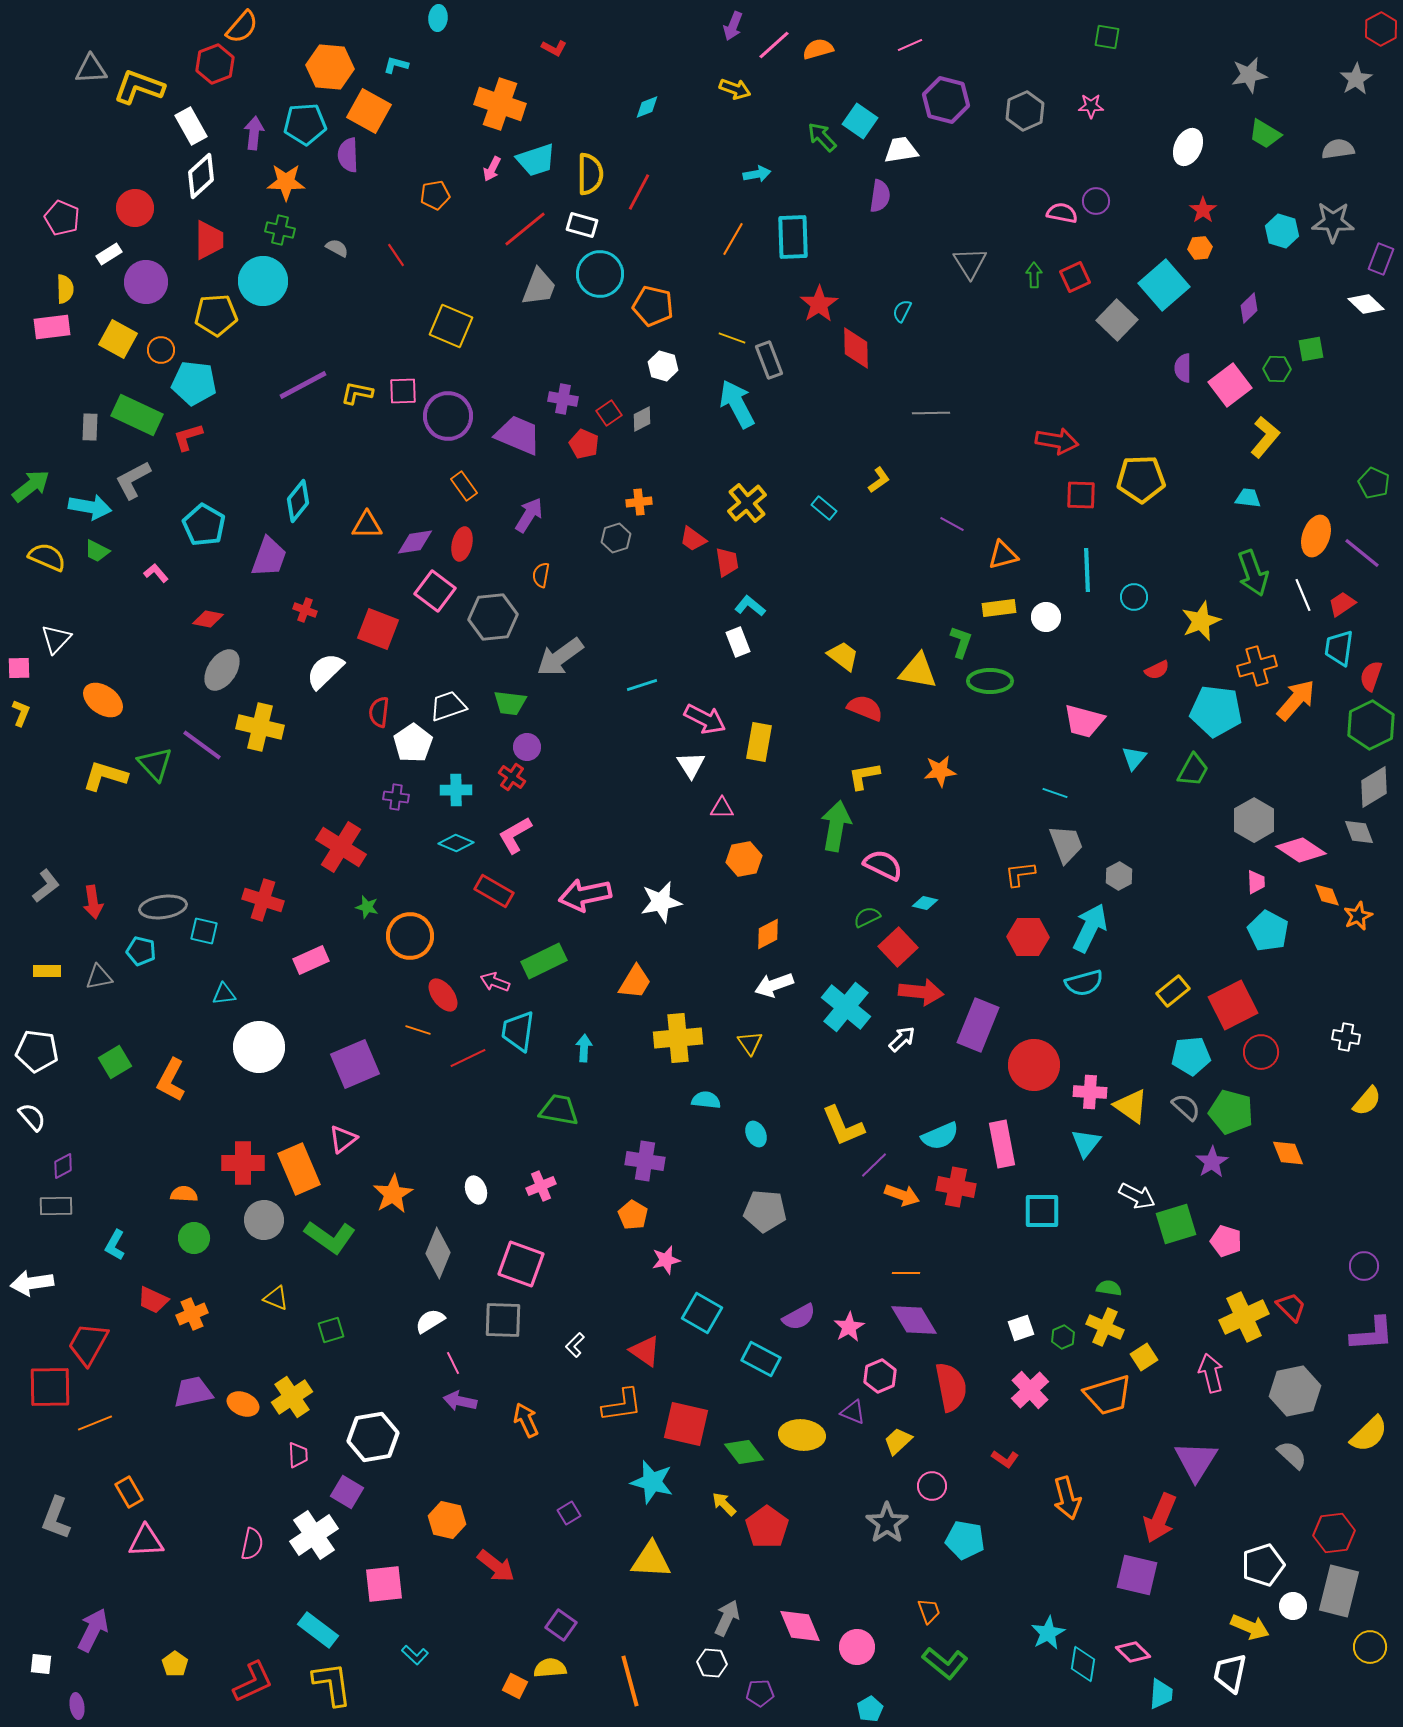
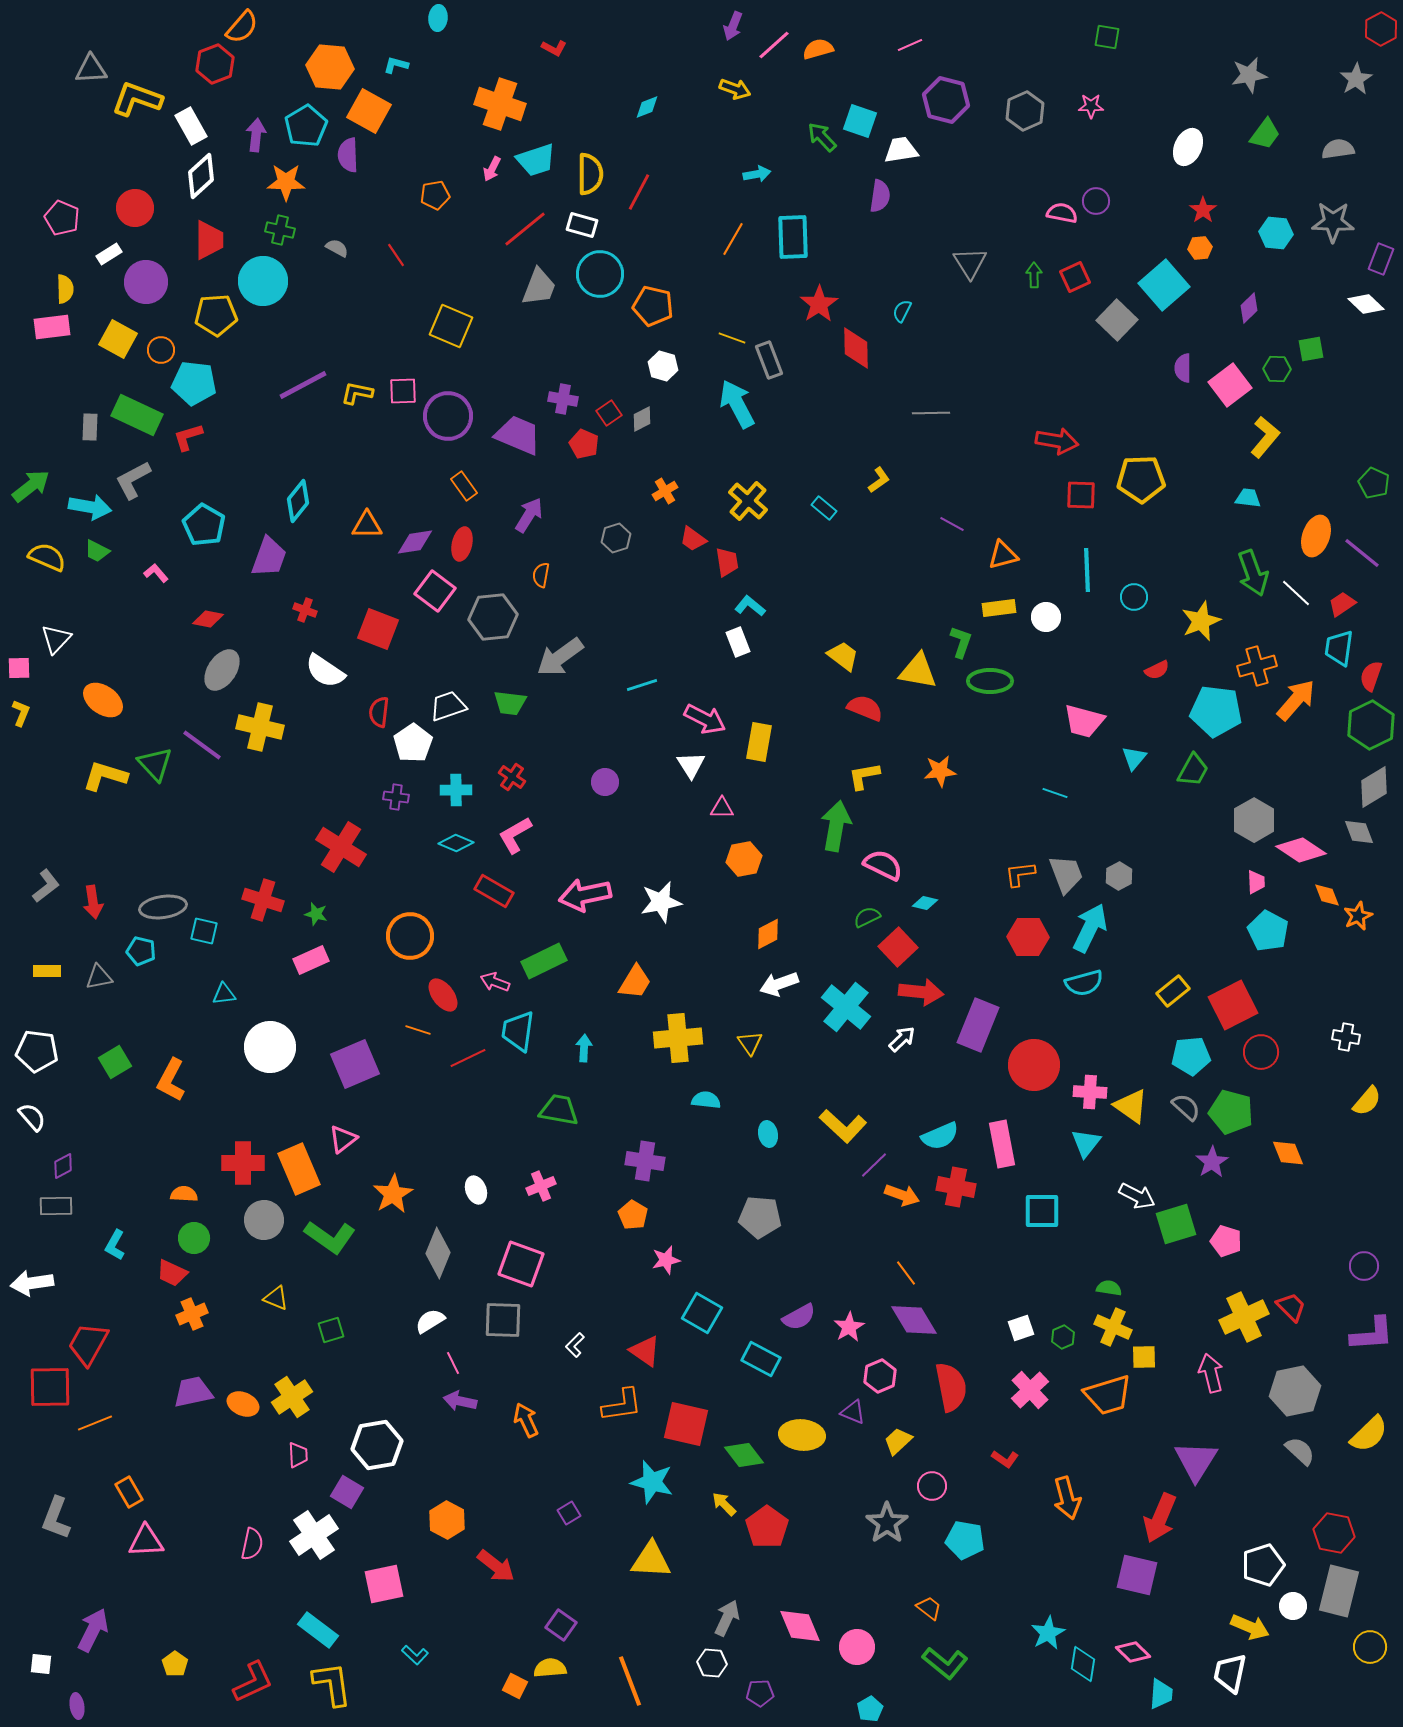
yellow L-shape at (139, 87): moved 2 px left, 12 px down
cyan square at (860, 121): rotated 16 degrees counterclockwise
cyan pentagon at (305, 124): moved 1 px right, 2 px down; rotated 27 degrees counterclockwise
purple arrow at (254, 133): moved 2 px right, 2 px down
green trapezoid at (1265, 134): rotated 84 degrees counterclockwise
cyan hexagon at (1282, 231): moved 6 px left, 2 px down; rotated 12 degrees counterclockwise
orange cross at (639, 502): moved 26 px right, 11 px up; rotated 25 degrees counterclockwise
yellow cross at (747, 503): moved 1 px right, 2 px up; rotated 9 degrees counterclockwise
white line at (1303, 595): moved 7 px left, 2 px up; rotated 24 degrees counterclockwise
white semicircle at (325, 671): rotated 102 degrees counterclockwise
purple circle at (527, 747): moved 78 px right, 35 px down
gray trapezoid at (1066, 844): moved 30 px down
green star at (367, 907): moved 51 px left, 7 px down
white arrow at (774, 985): moved 5 px right, 1 px up
white circle at (259, 1047): moved 11 px right
yellow L-shape at (843, 1126): rotated 24 degrees counterclockwise
cyan ellipse at (756, 1134): moved 12 px right; rotated 15 degrees clockwise
gray pentagon at (765, 1211): moved 5 px left, 6 px down
orange line at (906, 1273): rotated 52 degrees clockwise
red trapezoid at (153, 1300): moved 19 px right, 27 px up
yellow cross at (1105, 1327): moved 8 px right
yellow square at (1144, 1357): rotated 32 degrees clockwise
white hexagon at (373, 1437): moved 4 px right, 8 px down
green diamond at (744, 1452): moved 3 px down
gray semicircle at (1292, 1455): moved 8 px right, 4 px up
orange hexagon at (447, 1520): rotated 15 degrees clockwise
red hexagon at (1334, 1533): rotated 18 degrees clockwise
pink square at (384, 1584): rotated 6 degrees counterclockwise
orange trapezoid at (929, 1611): moved 3 px up; rotated 32 degrees counterclockwise
orange line at (630, 1681): rotated 6 degrees counterclockwise
